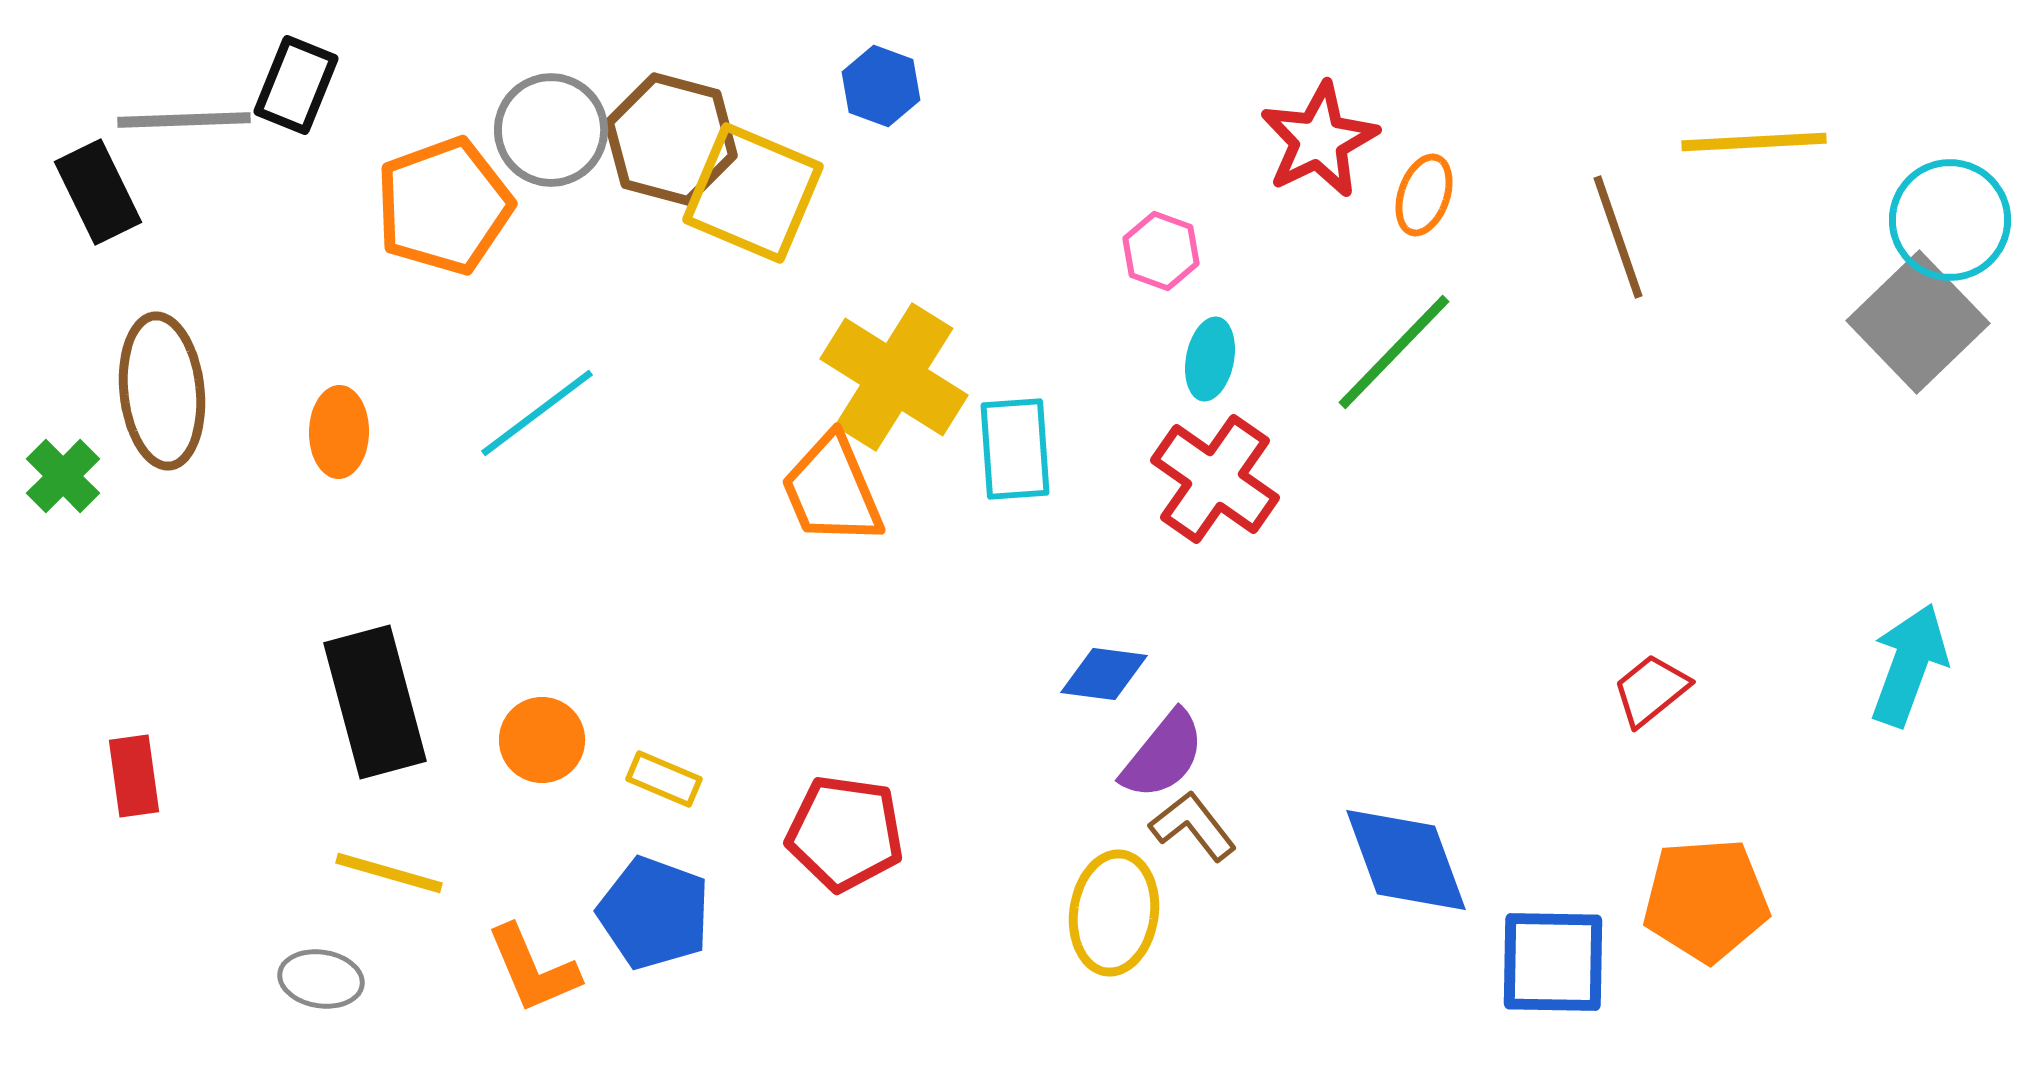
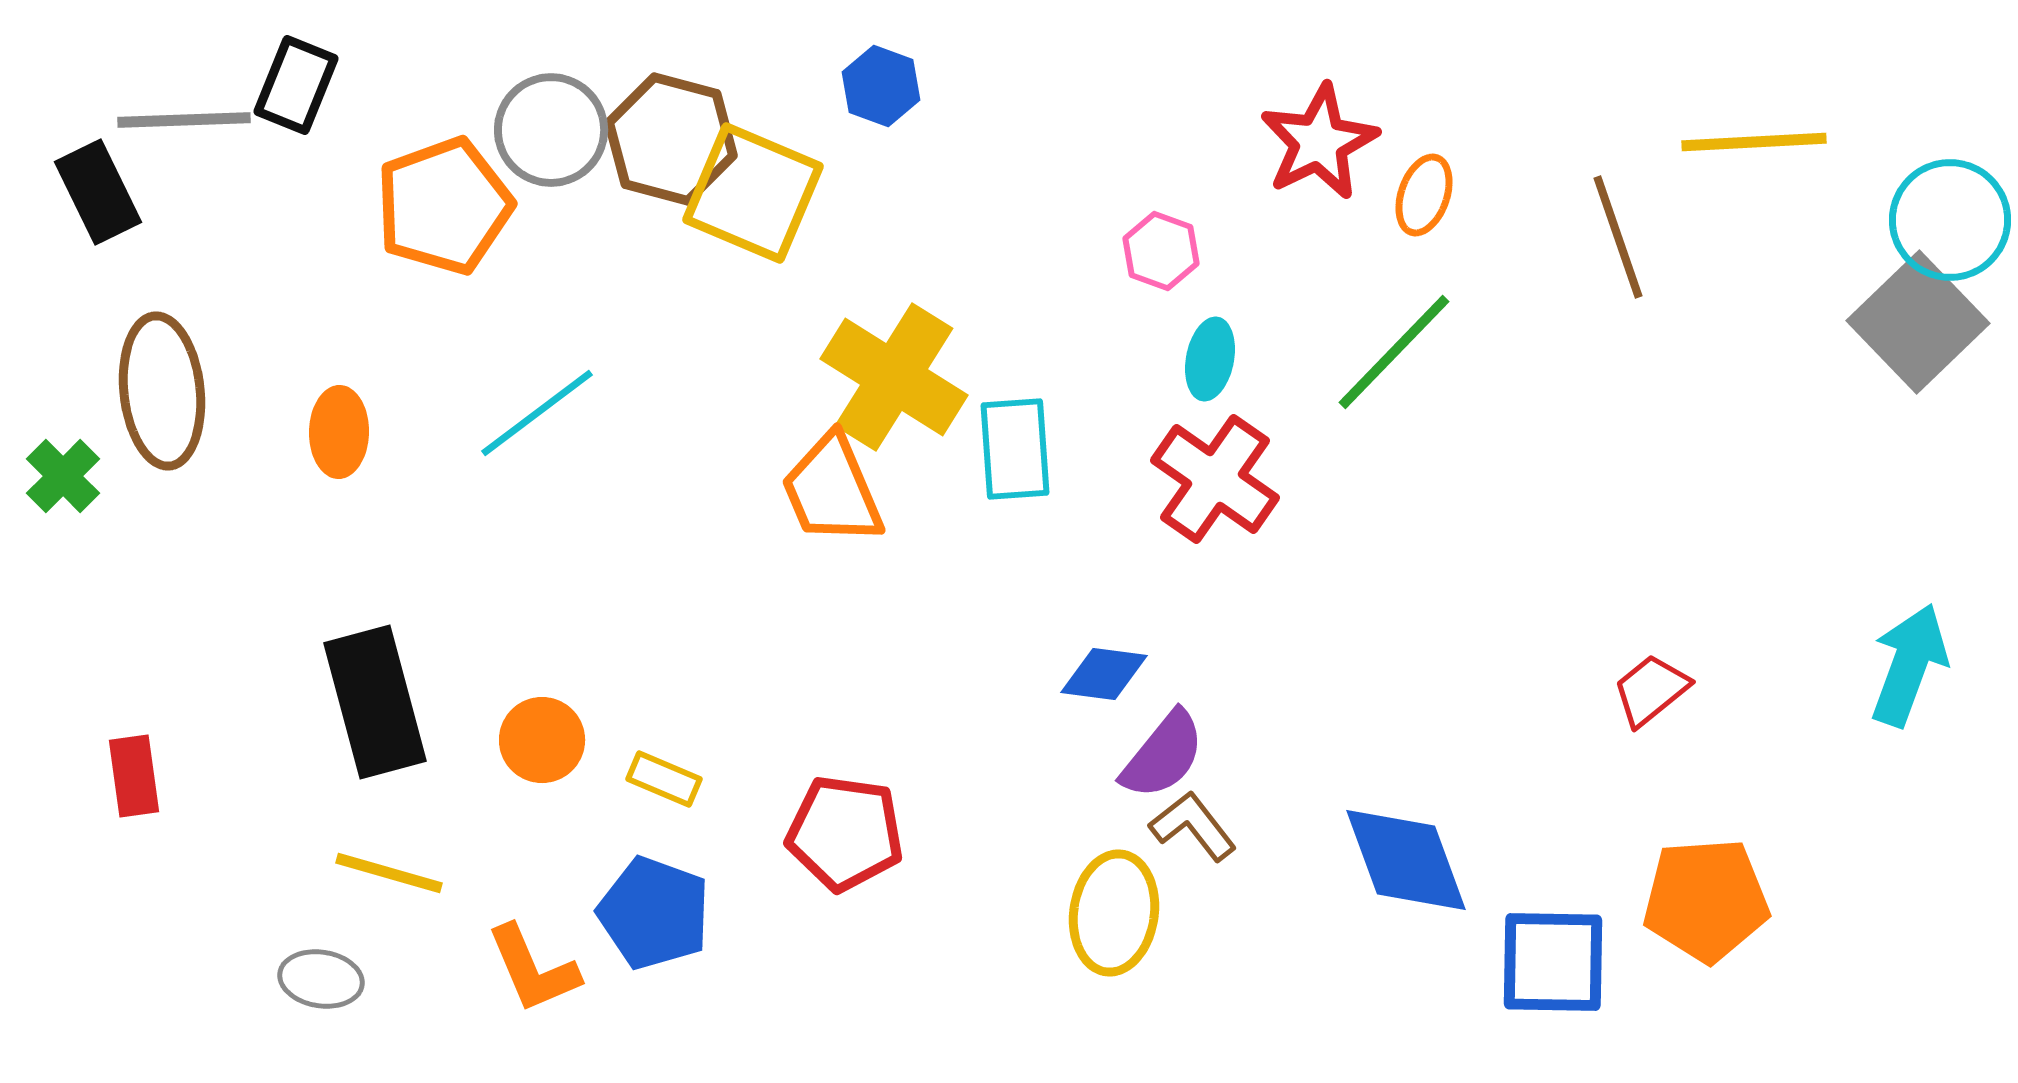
red star at (1319, 140): moved 2 px down
